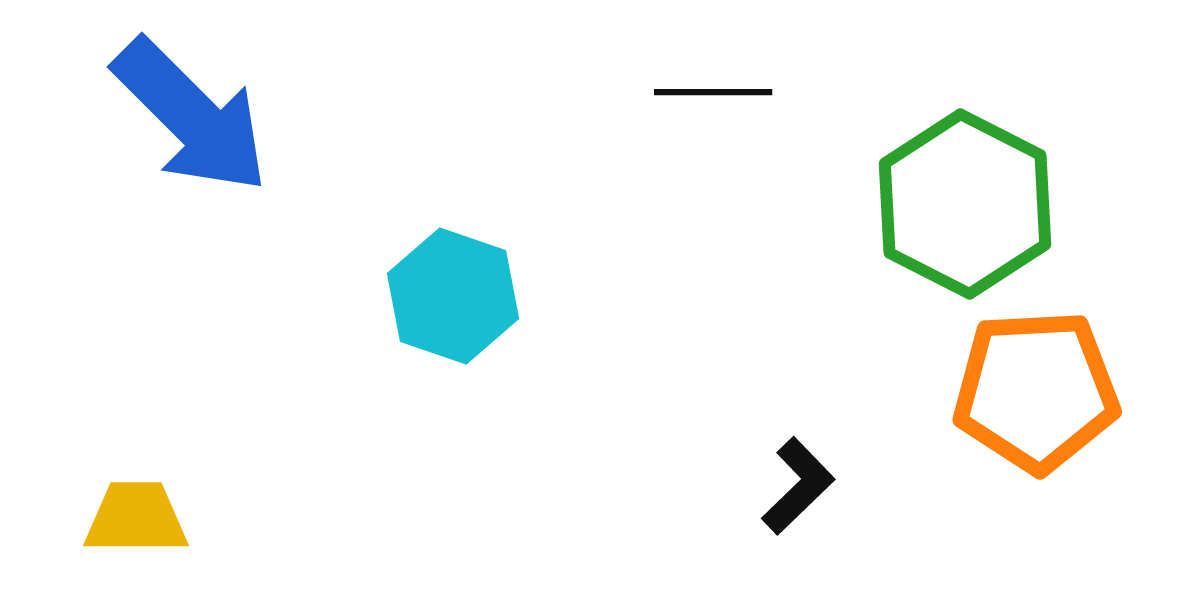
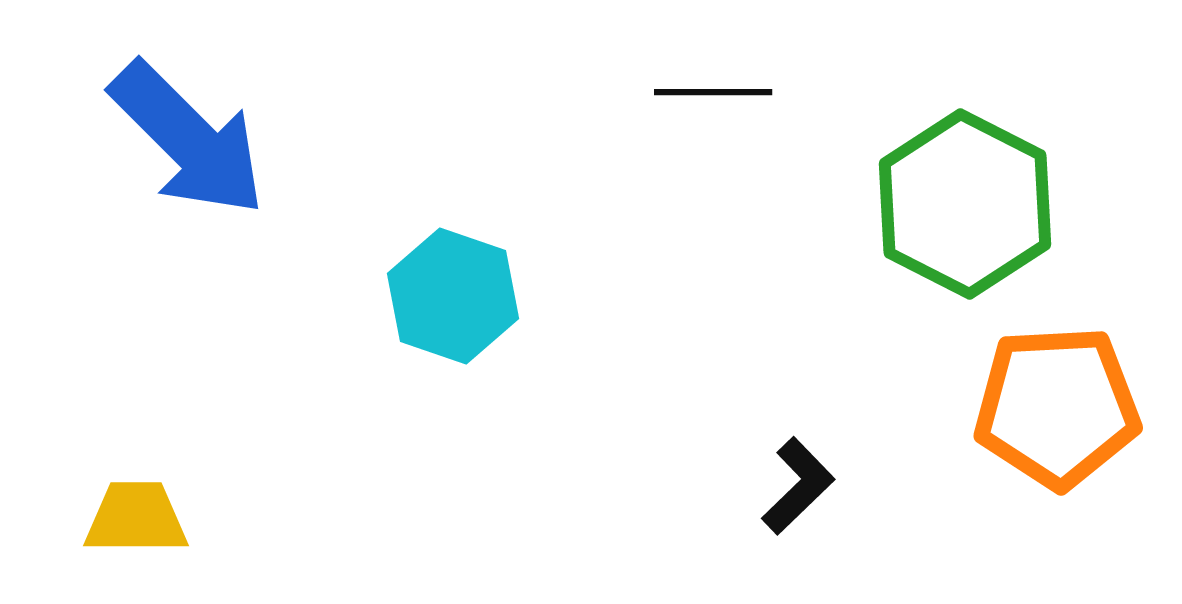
blue arrow: moved 3 px left, 23 px down
orange pentagon: moved 21 px right, 16 px down
